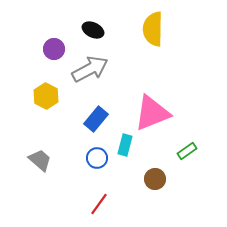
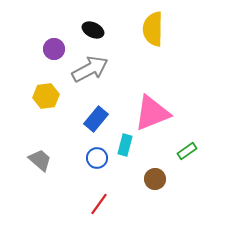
yellow hexagon: rotated 25 degrees clockwise
